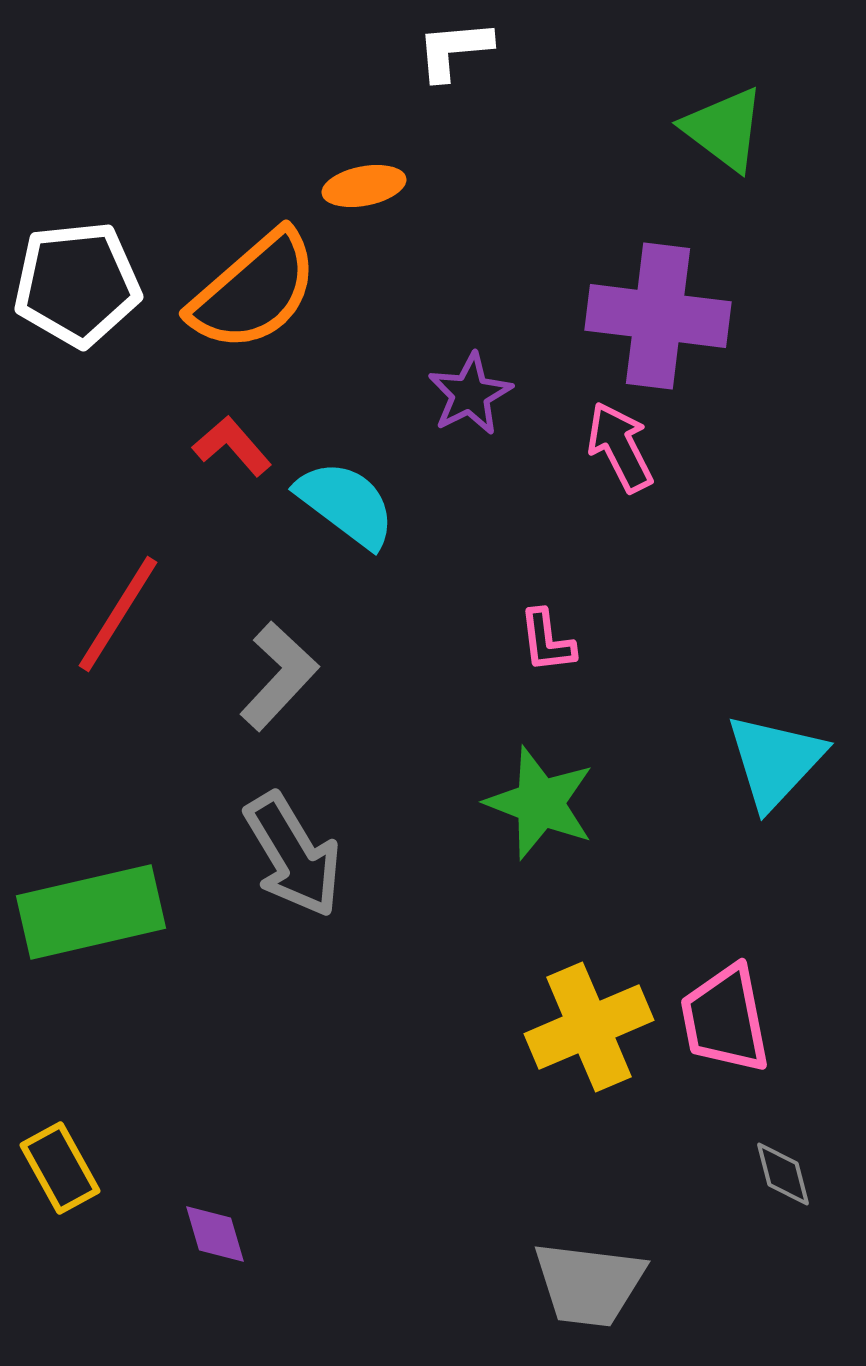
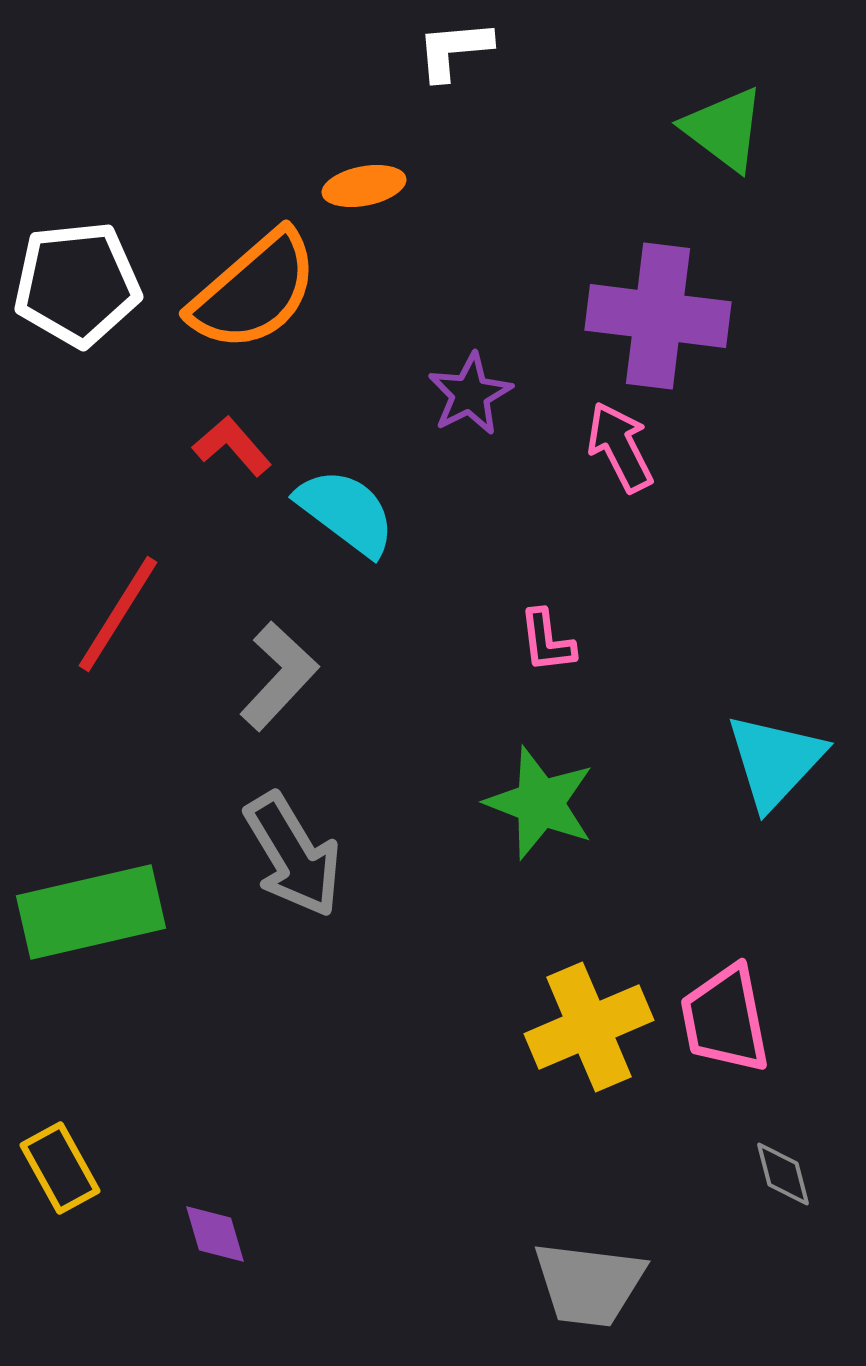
cyan semicircle: moved 8 px down
